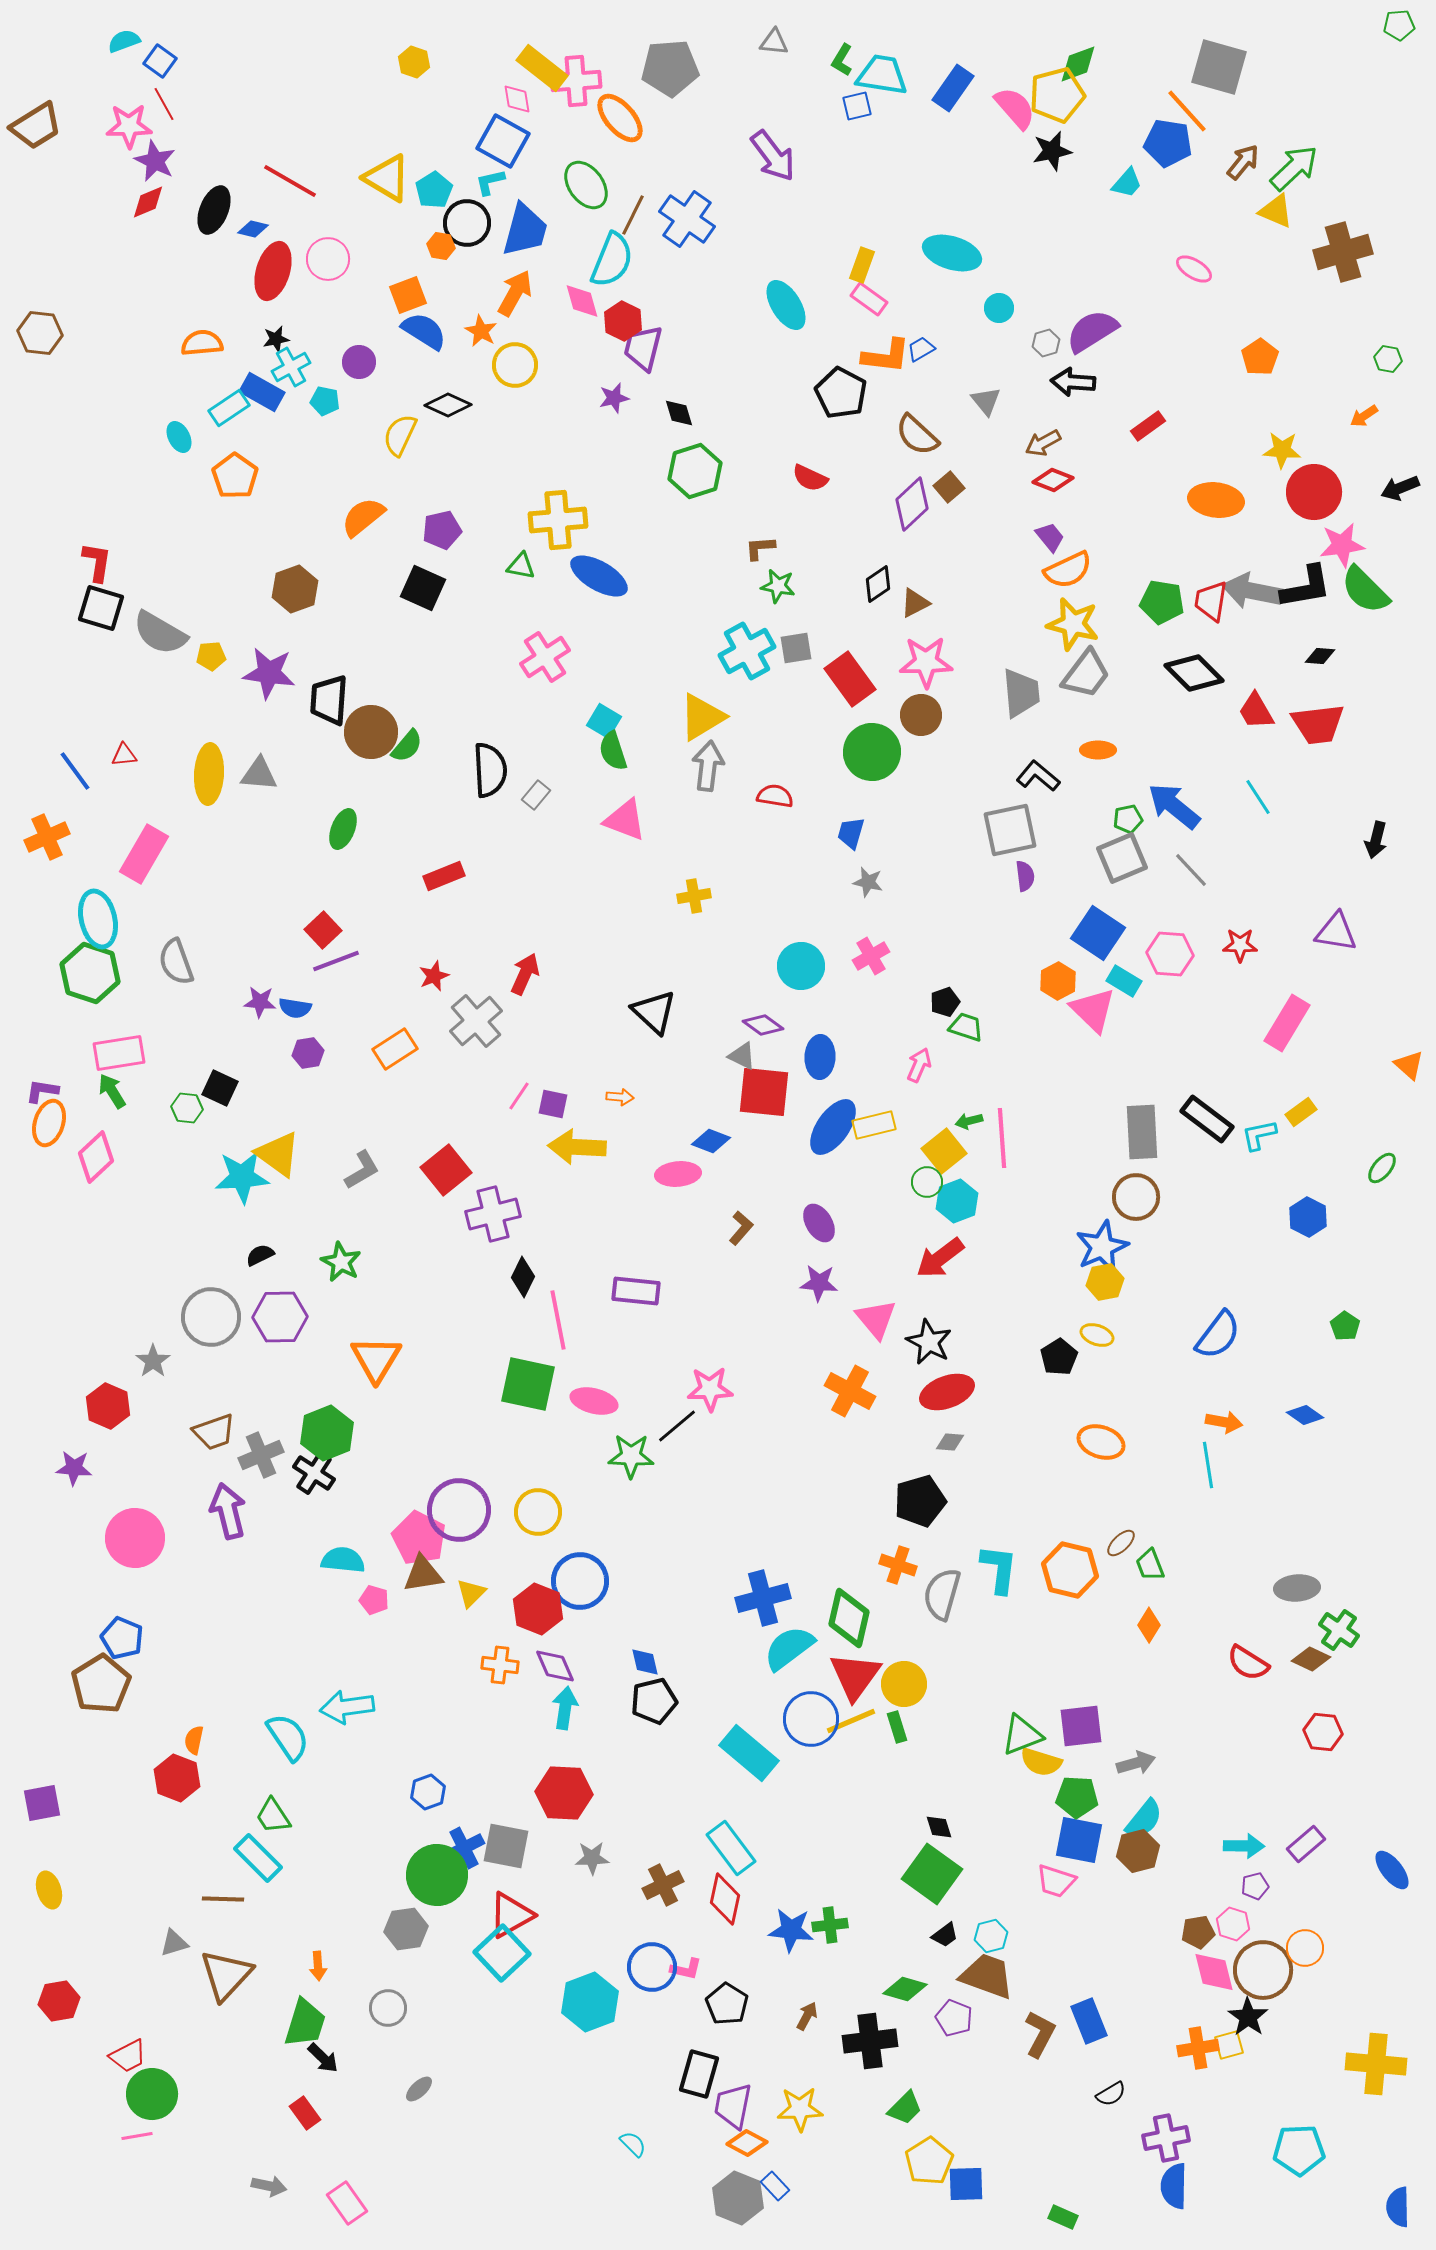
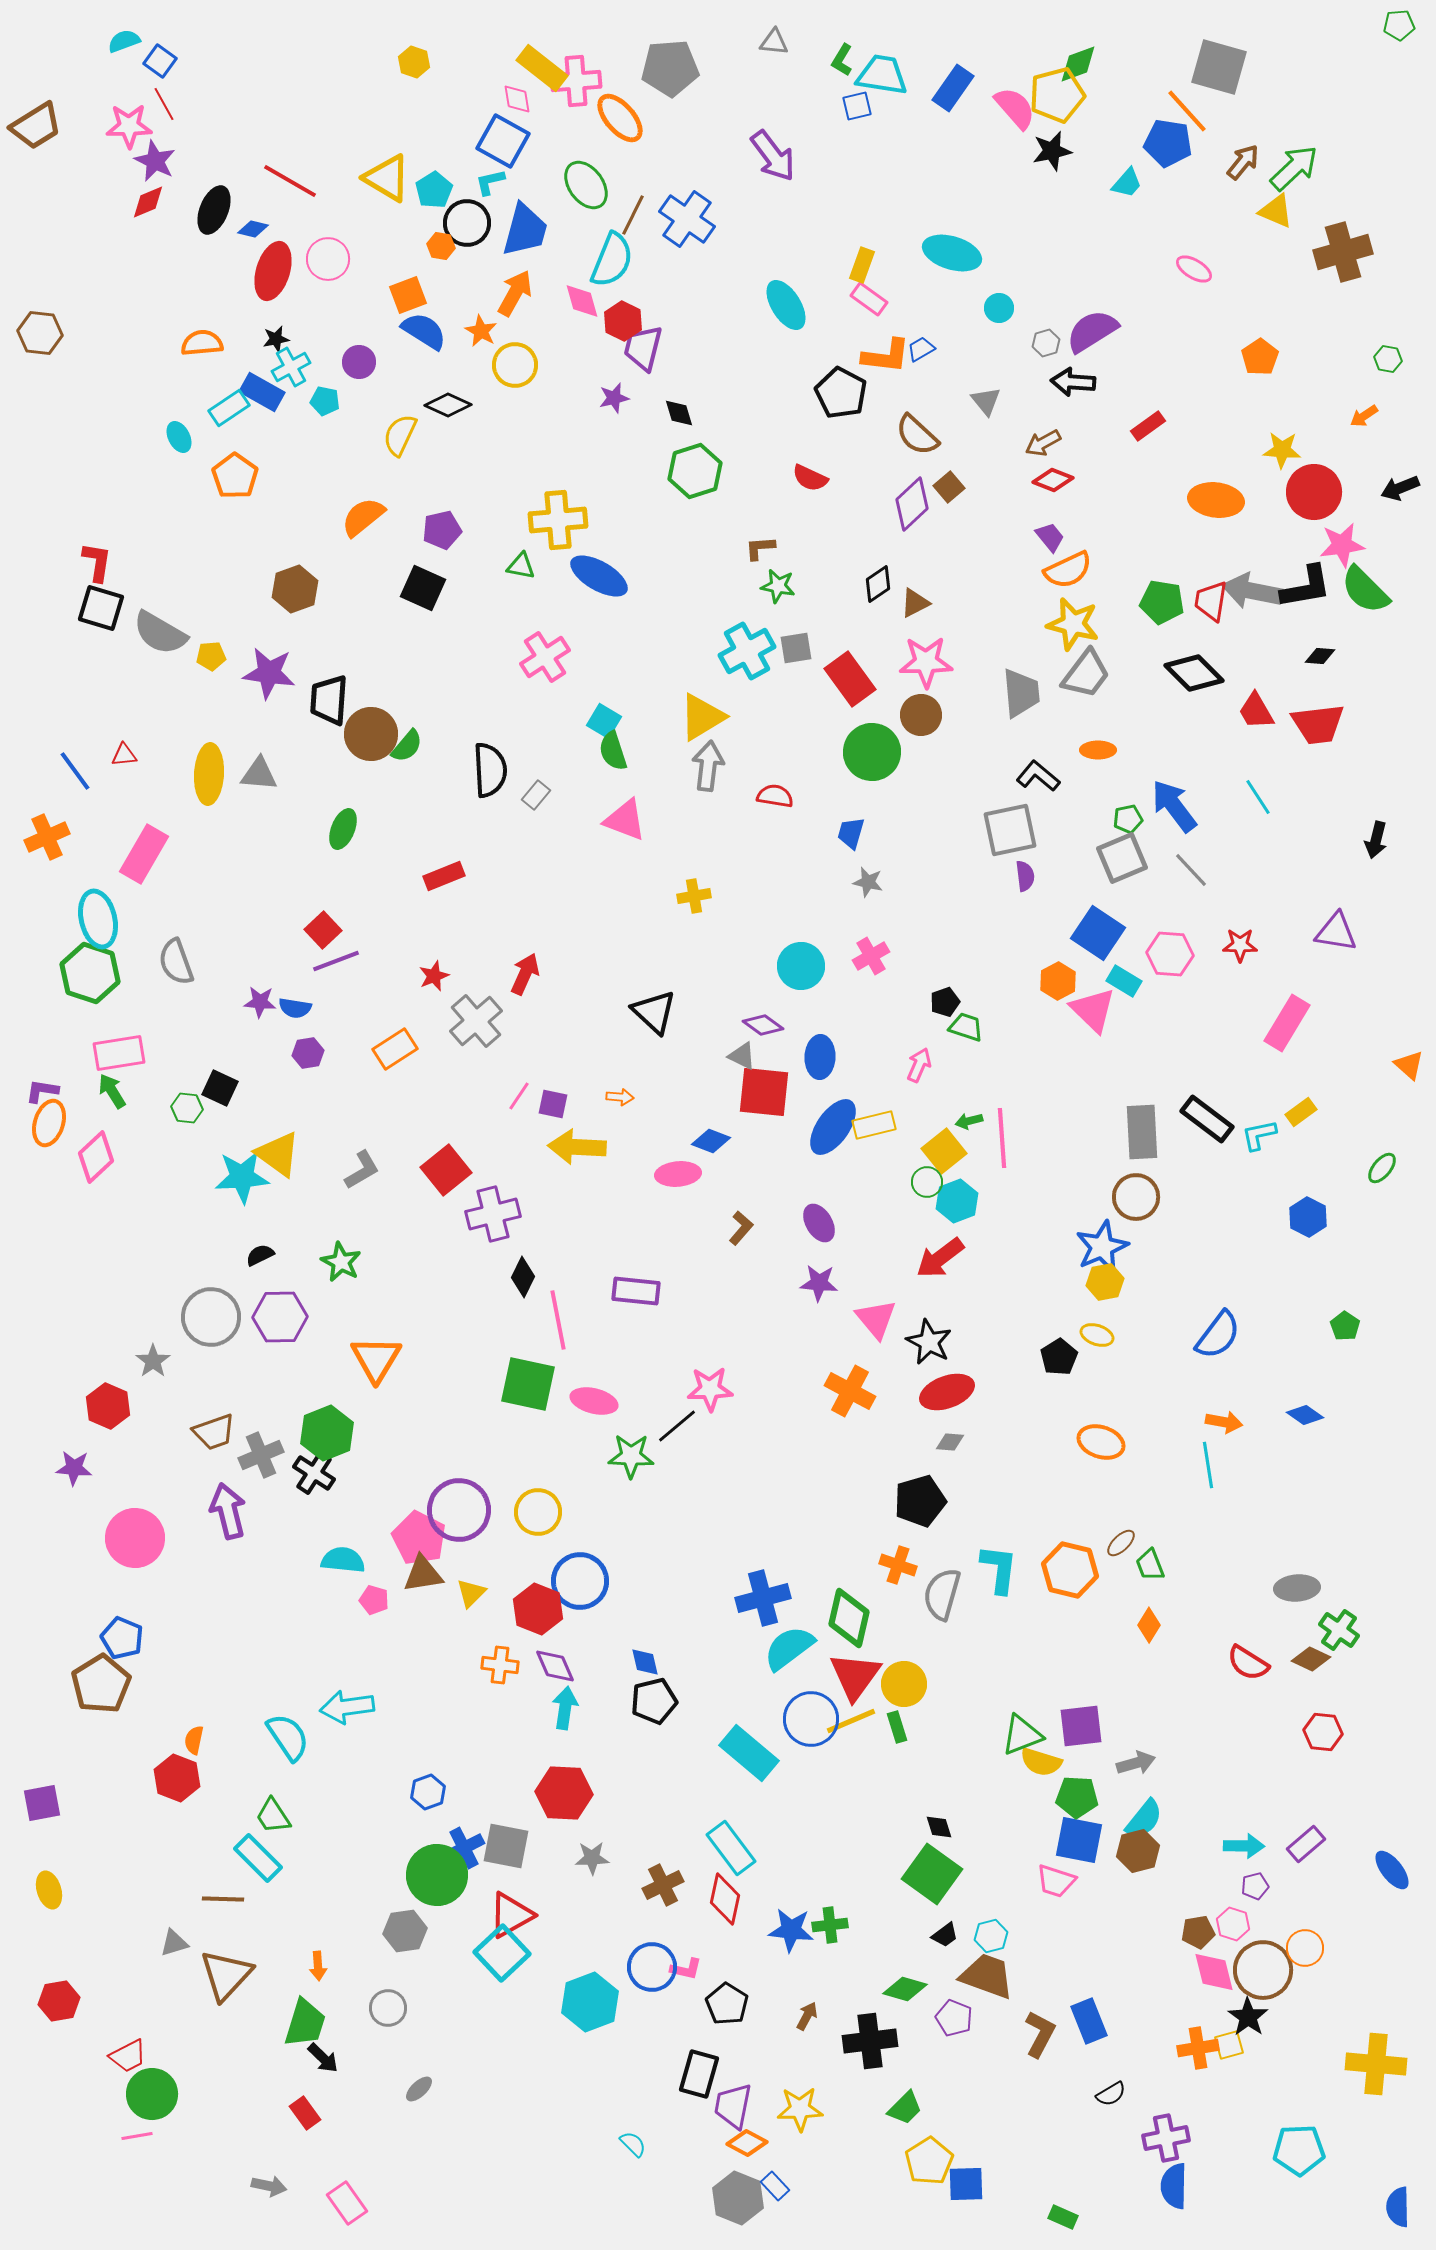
brown circle at (371, 732): moved 2 px down
blue arrow at (1174, 806): rotated 14 degrees clockwise
gray hexagon at (406, 1929): moved 1 px left, 2 px down
